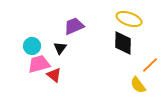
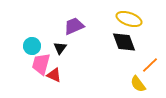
black diamond: moved 1 px right, 1 px up; rotated 20 degrees counterclockwise
pink trapezoid: moved 2 px right; rotated 60 degrees counterclockwise
red triangle: rotated 14 degrees counterclockwise
yellow semicircle: moved 1 px up
